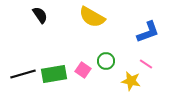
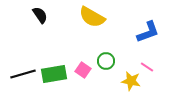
pink line: moved 1 px right, 3 px down
